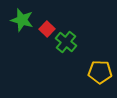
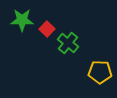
green star: rotated 15 degrees counterclockwise
green cross: moved 2 px right, 1 px down
